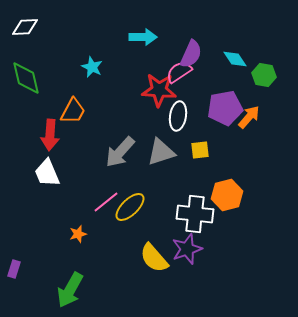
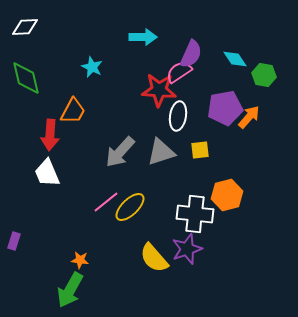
orange star: moved 2 px right, 26 px down; rotated 24 degrees clockwise
purple rectangle: moved 28 px up
